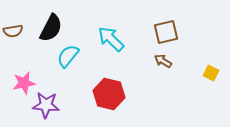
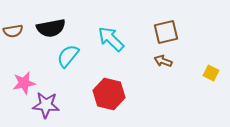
black semicircle: rotated 52 degrees clockwise
brown arrow: rotated 12 degrees counterclockwise
